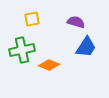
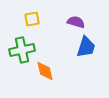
blue trapezoid: rotated 15 degrees counterclockwise
orange diamond: moved 4 px left, 6 px down; rotated 55 degrees clockwise
